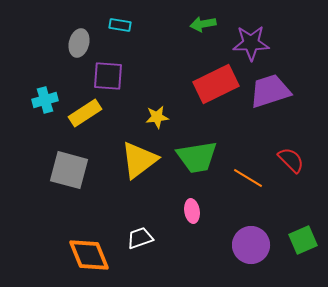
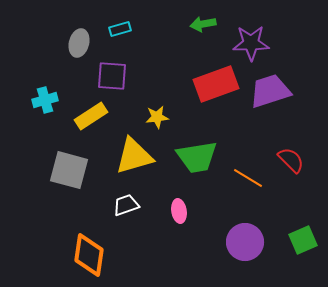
cyan rectangle: moved 4 px down; rotated 25 degrees counterclockwise
purple square: moved 4 px right
red rectangle: rotated 6 degrees clockwise
yellow rectangle: moved 6 px right, 3 px down
yellow triangle: moved 5 px left, 4 px up; rotated 21 degrees clockwise
pink ellipse: moved 13 px left
white trapezoid: moved 14 px left, 33 px up
purple circle: moved 6 px left, 3 px up
orange diamond: rotated 30 degrees clockwise
